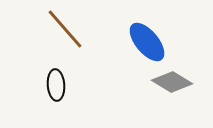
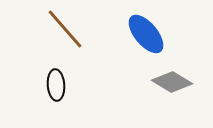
blue ellipse: moved 1 px left, 8 px up
